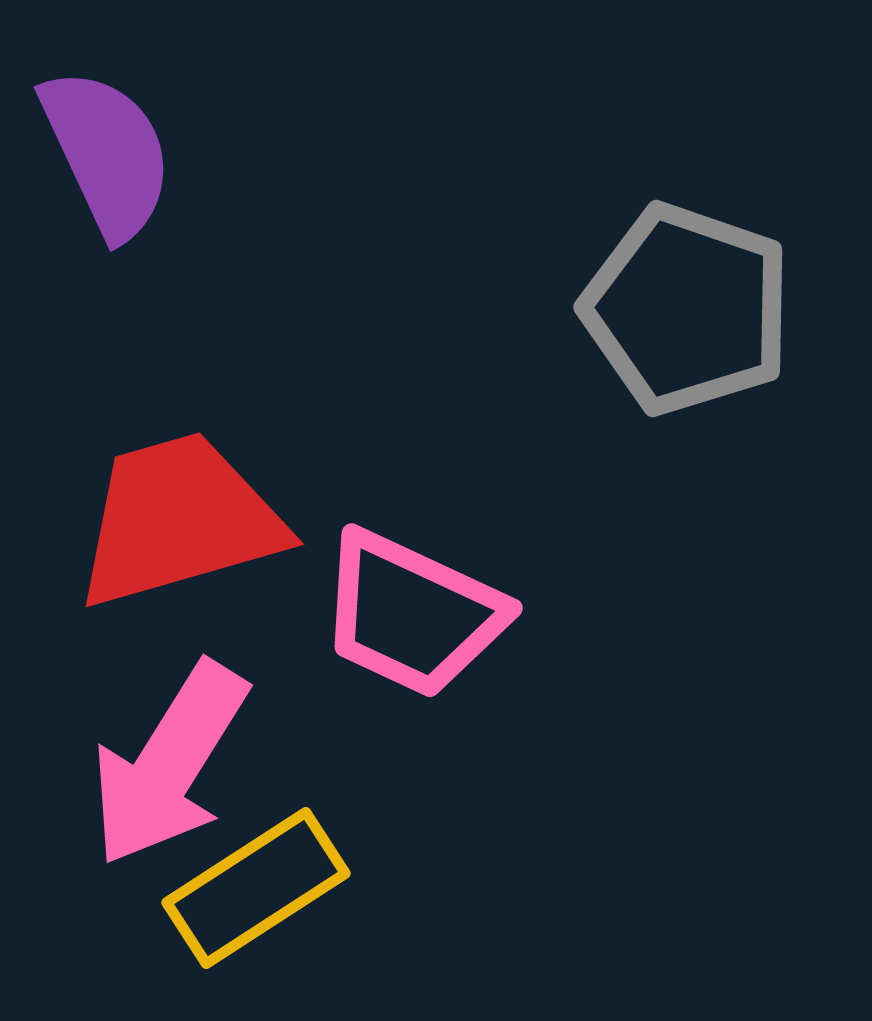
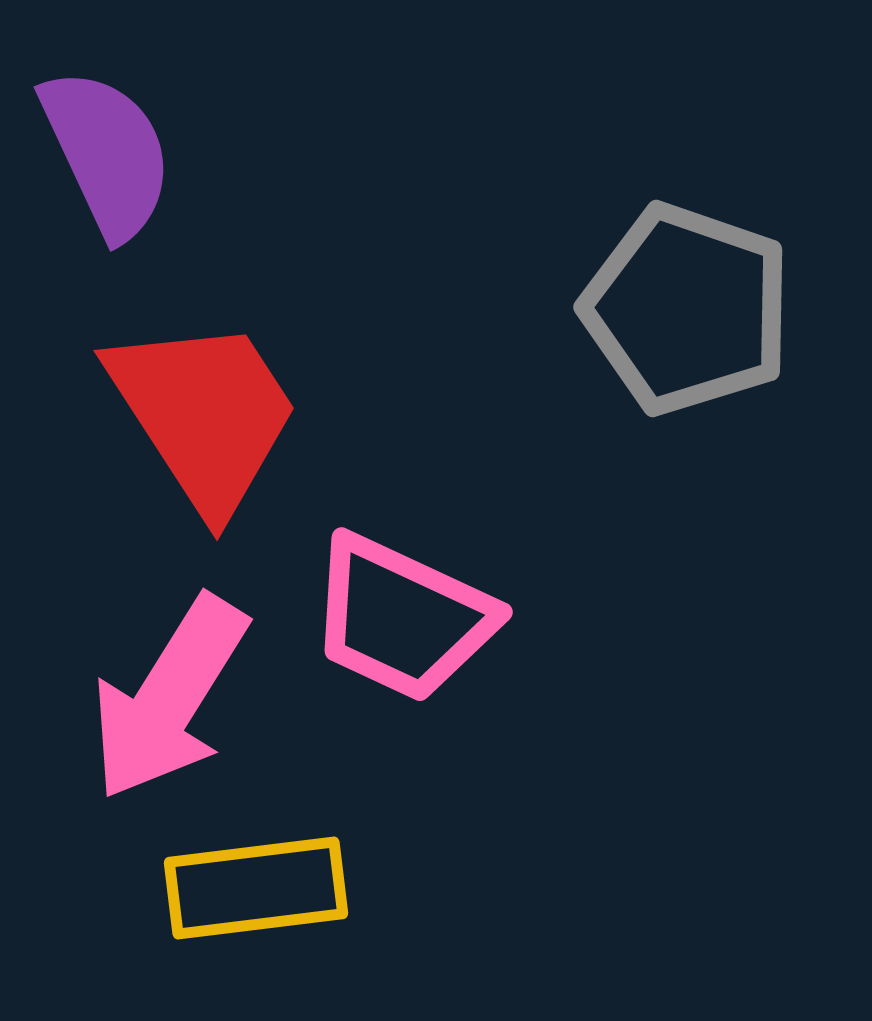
red trapezoid: moved 25 px right, 106 px up; rotated 73 degrees clockwise
pink trapezoid: moved 10 px left, 4 px down
pink arrow: moved 66 px up
yellow rectangle: rotated 26 degrees clockwise
